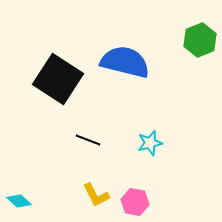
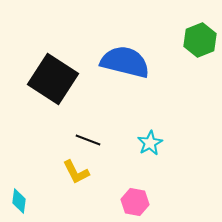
black square: moved 5 px left
cyan star: rotated 15 degrees counterclockwise
yellow L-shape: moved 20 px left, 23 px up
cyan diamond: rotated 55 degrees clockwise
